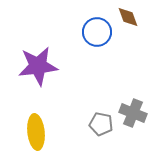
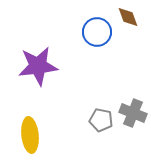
gray pentagon: moved 4 px up
yellow ellipse: moved 6 px left, 3 px down
